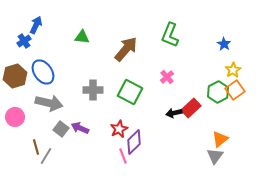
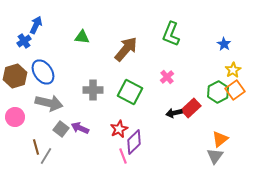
green L-shape: moved 1 px right, 1 px up
